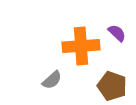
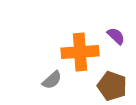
purple semicircle: moved 1 px left, 3 px down
orange cross: moved 1 px left, 6 px down
